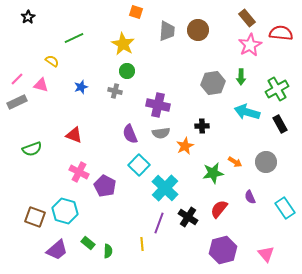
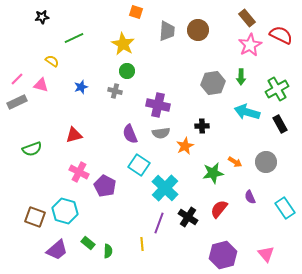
black star at (28, 17): moved 14 px right; rotated 24 degrees clockwise
red semicircle at (281, 33): moved 2 px down; rotated 20 degrees clockwise
red triangle at (74, 135): rotated 36 degrees counterclockwise
cyan square at (139, 165): rotated 10 degrees counterclockwise
purple hexagon at (223, 250): moved 5 px down
